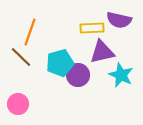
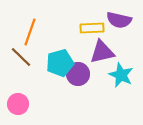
purple circle: moved 1 px up
